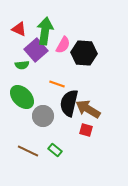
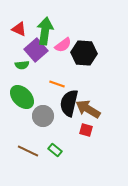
pink semicircle: rotated 24 degrees clockwise
